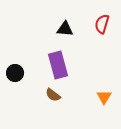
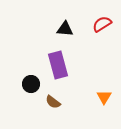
red semicircle: rotated 42 degrees clockwise
black circle: moved 16 px right, 11 px down
brown semicircle: moved 7 px down
